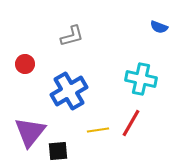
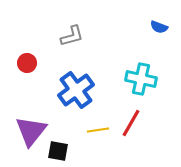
red circle: moved 2 px right, 1 px up
blue cross: moved 7 px right, 1 px up; rotated 6 degrees counterclockwise
purple triangle: moved 1 px right, 1 px up
black square: rotated 15 degrees clockwise
